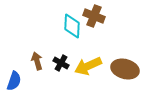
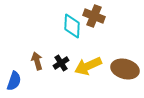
black cross: rotated 28 degrees clockwise
